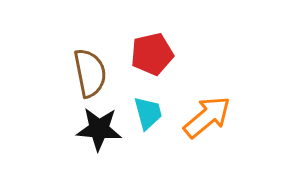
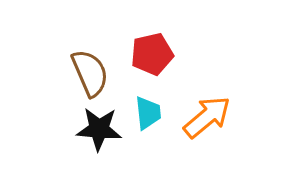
brown semicircle: rotated 12 degrees counterclockwise
cyan trapezoid: rotated 9 degrees clockwise
